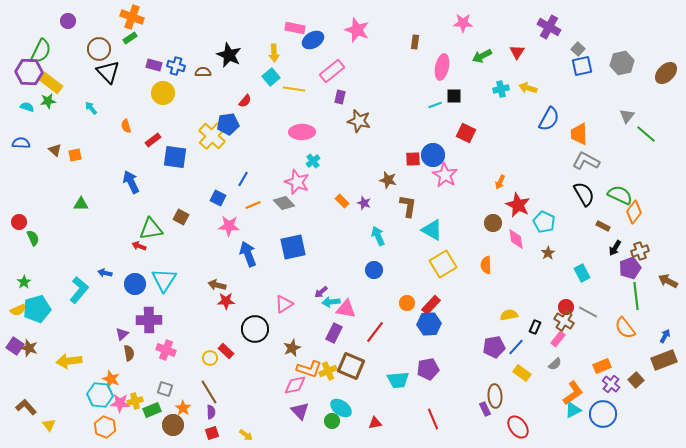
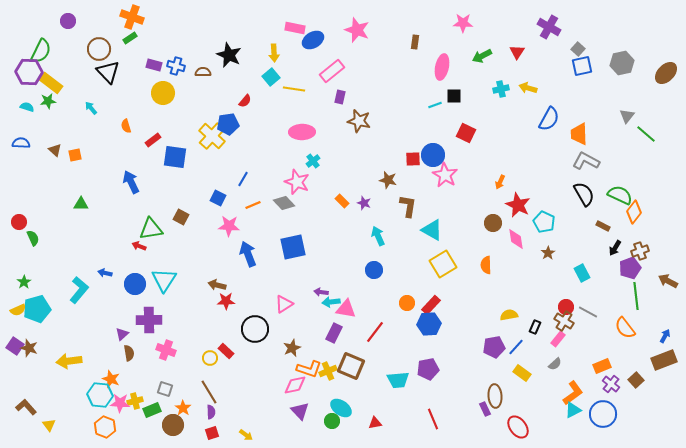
purple arrow at (321, 292): rotated 48 degrees clockwise
